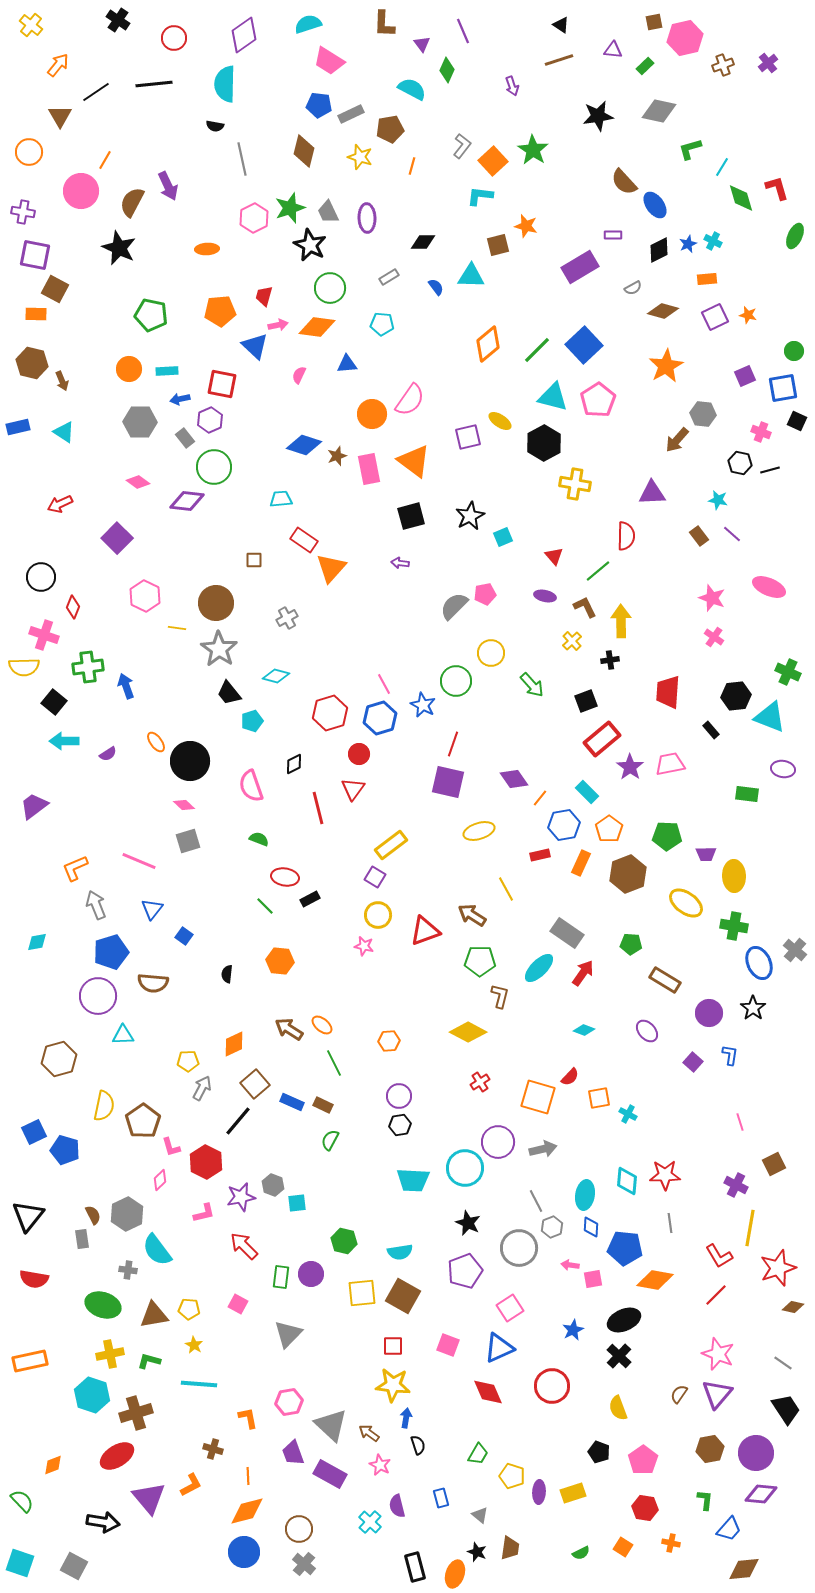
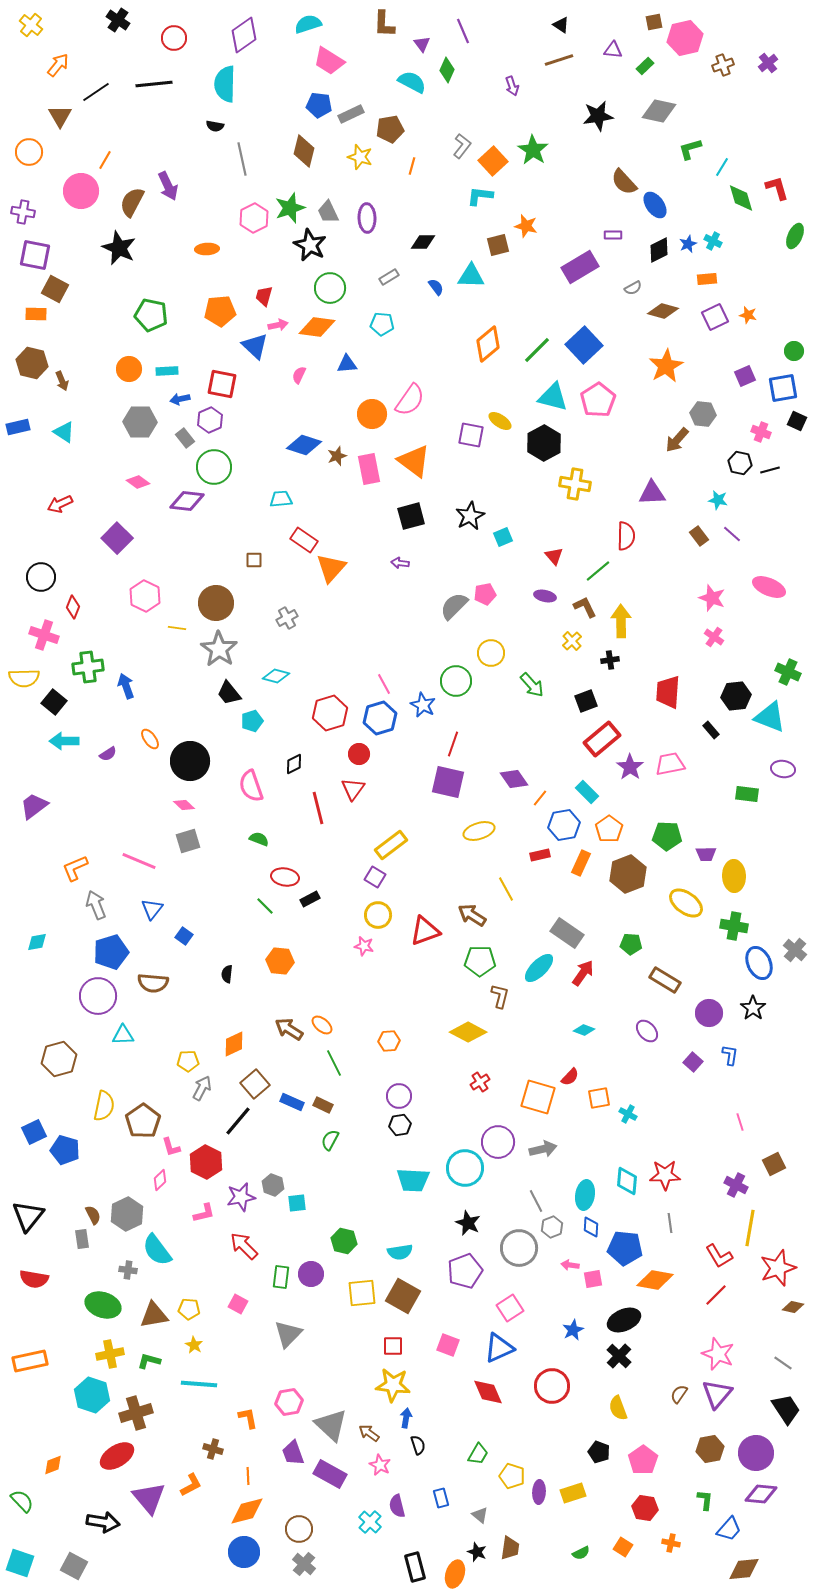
cyan semicircle at (412, 89): moved 7 px up
purple square at (468, 437): moved 3 px right, 2 px up; rotated 24 degrees clockwise
yellow semicircle at (24, 667): moved 11 px down
orange ellipse at (156, 742): moved 6 px left, 3 px up
